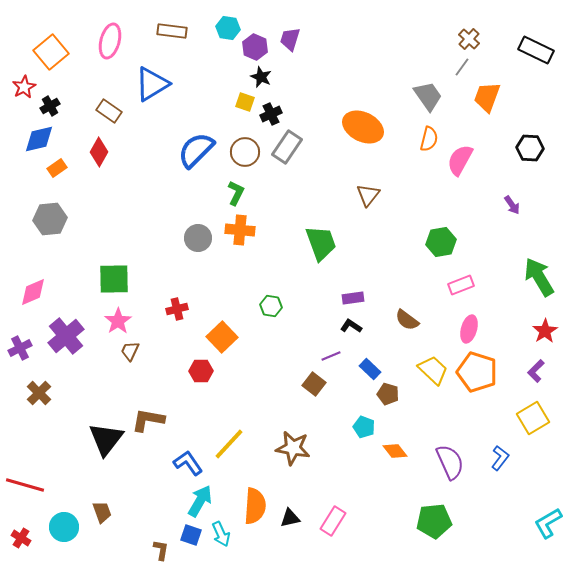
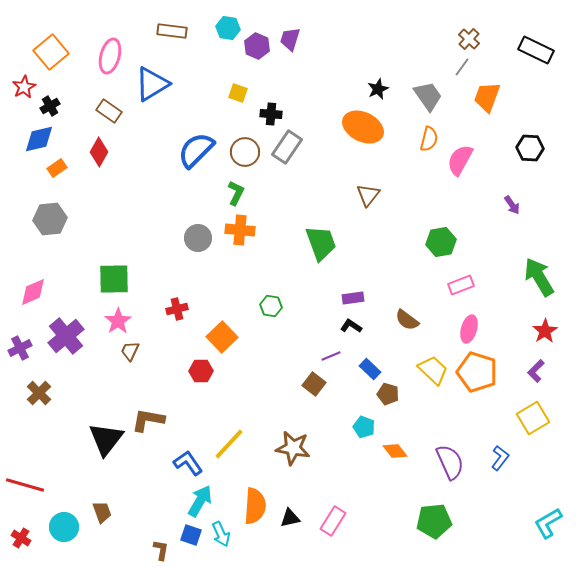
pink ellipse at (110, 41): moved 15 px down
purple hexagon at (255, 47): moved 2 px right, 1 px up
black star at (261, 77): moved 117 px right, 12 px down; rotated 25 degrees clockwise
yellow square at (245, 102): moved 7 px left, 9 px up
black cross at (271, 114): rotated 30 degrees clockwise
